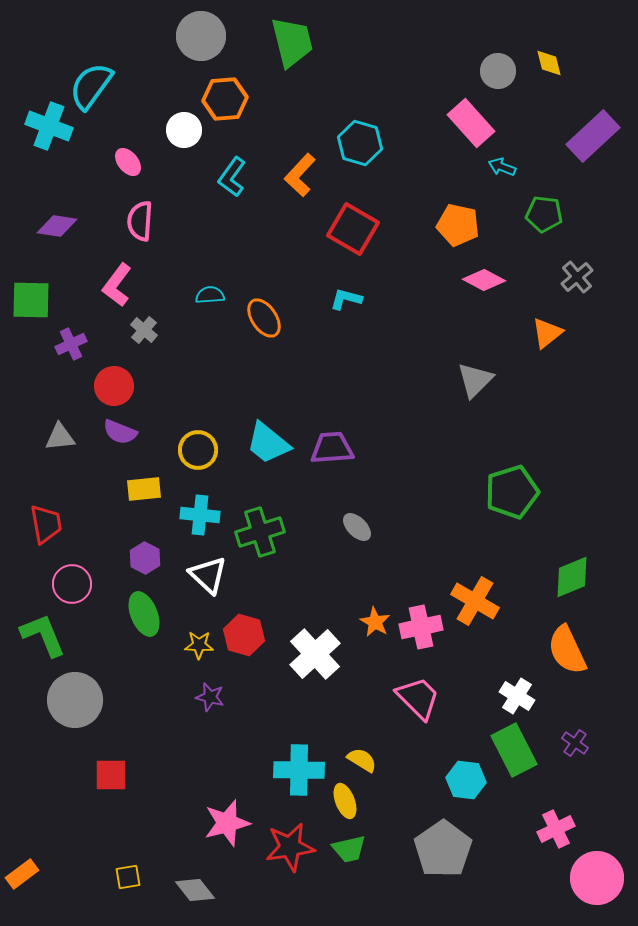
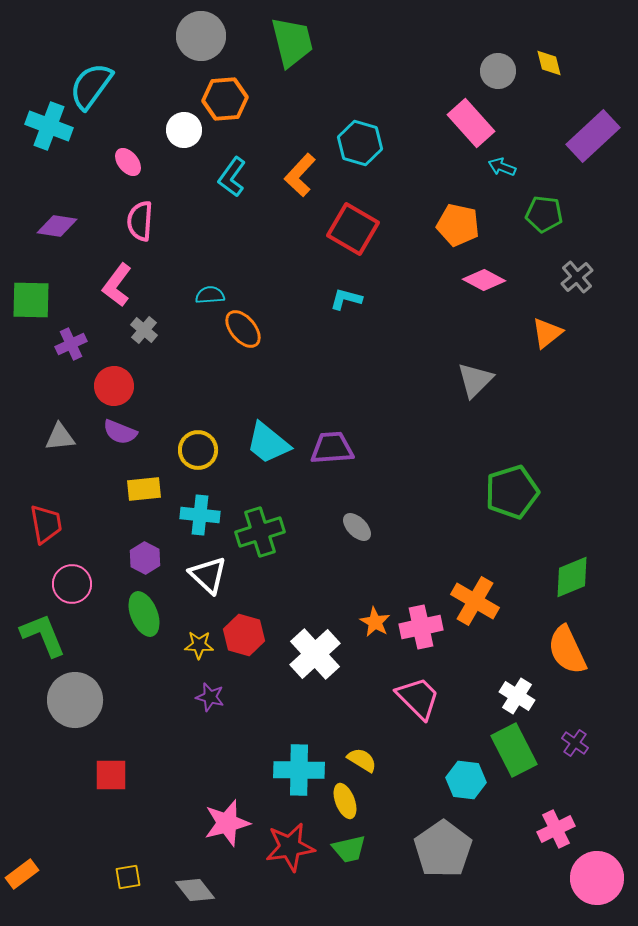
orange ellipse at (264, 318): moved 21 px left, 11 px down; rotated 6 degrees counterclockwise
